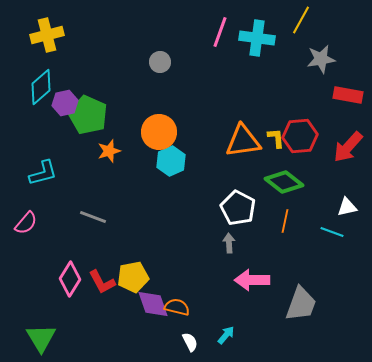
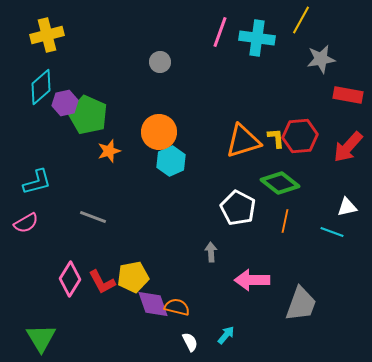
orange triangle: rotated 9 degrees counterclockwise
cyan L-shape: moved 6 px left, 9 px down
green diamond: moved 4 px left, 1 px down
pink semicircle: rotated 20 degrees clockwise
gray arrow: moved 18 px left, 9 px down
